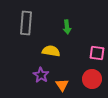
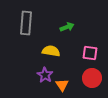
green arrow: rotated 104 degrees counterclockwise
pink square: moved 7 px left
purple star: moved 4 px right
red circle: moved 1 px up
